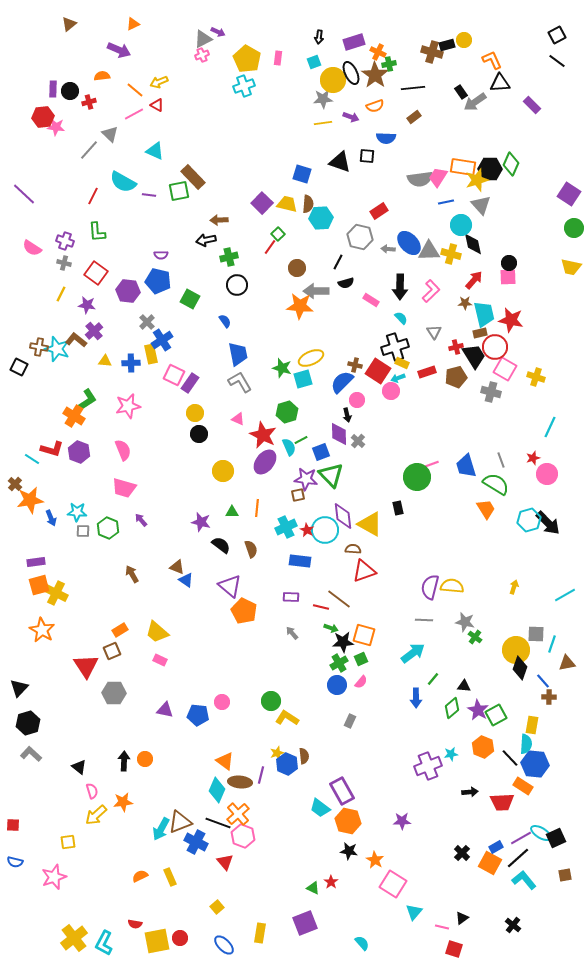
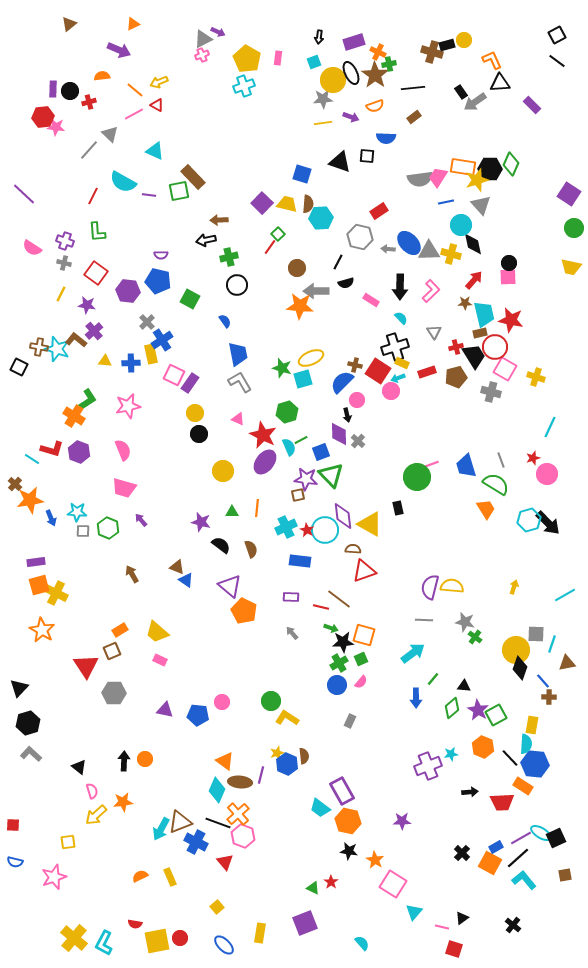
yellow cross at (74, 938): rotated 12 degrees counterclockwise
